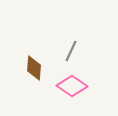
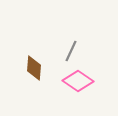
pink diamond: moved 6 px right, 5 px up
